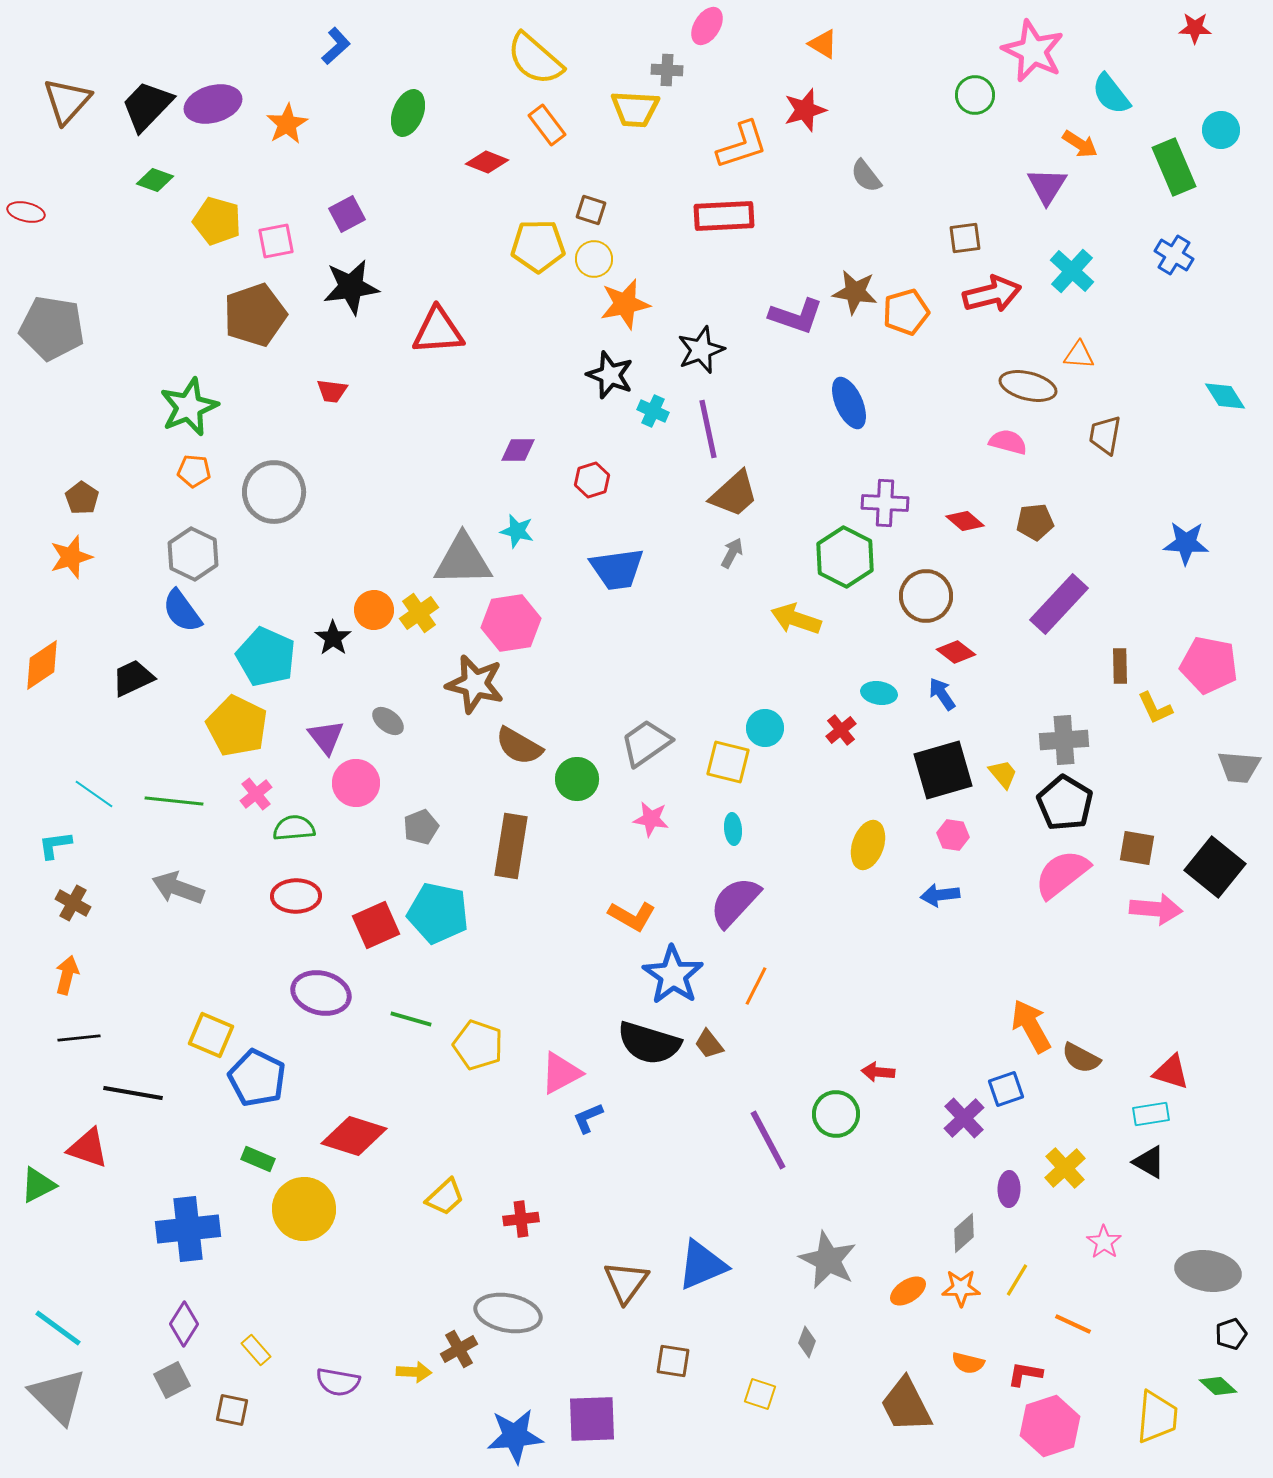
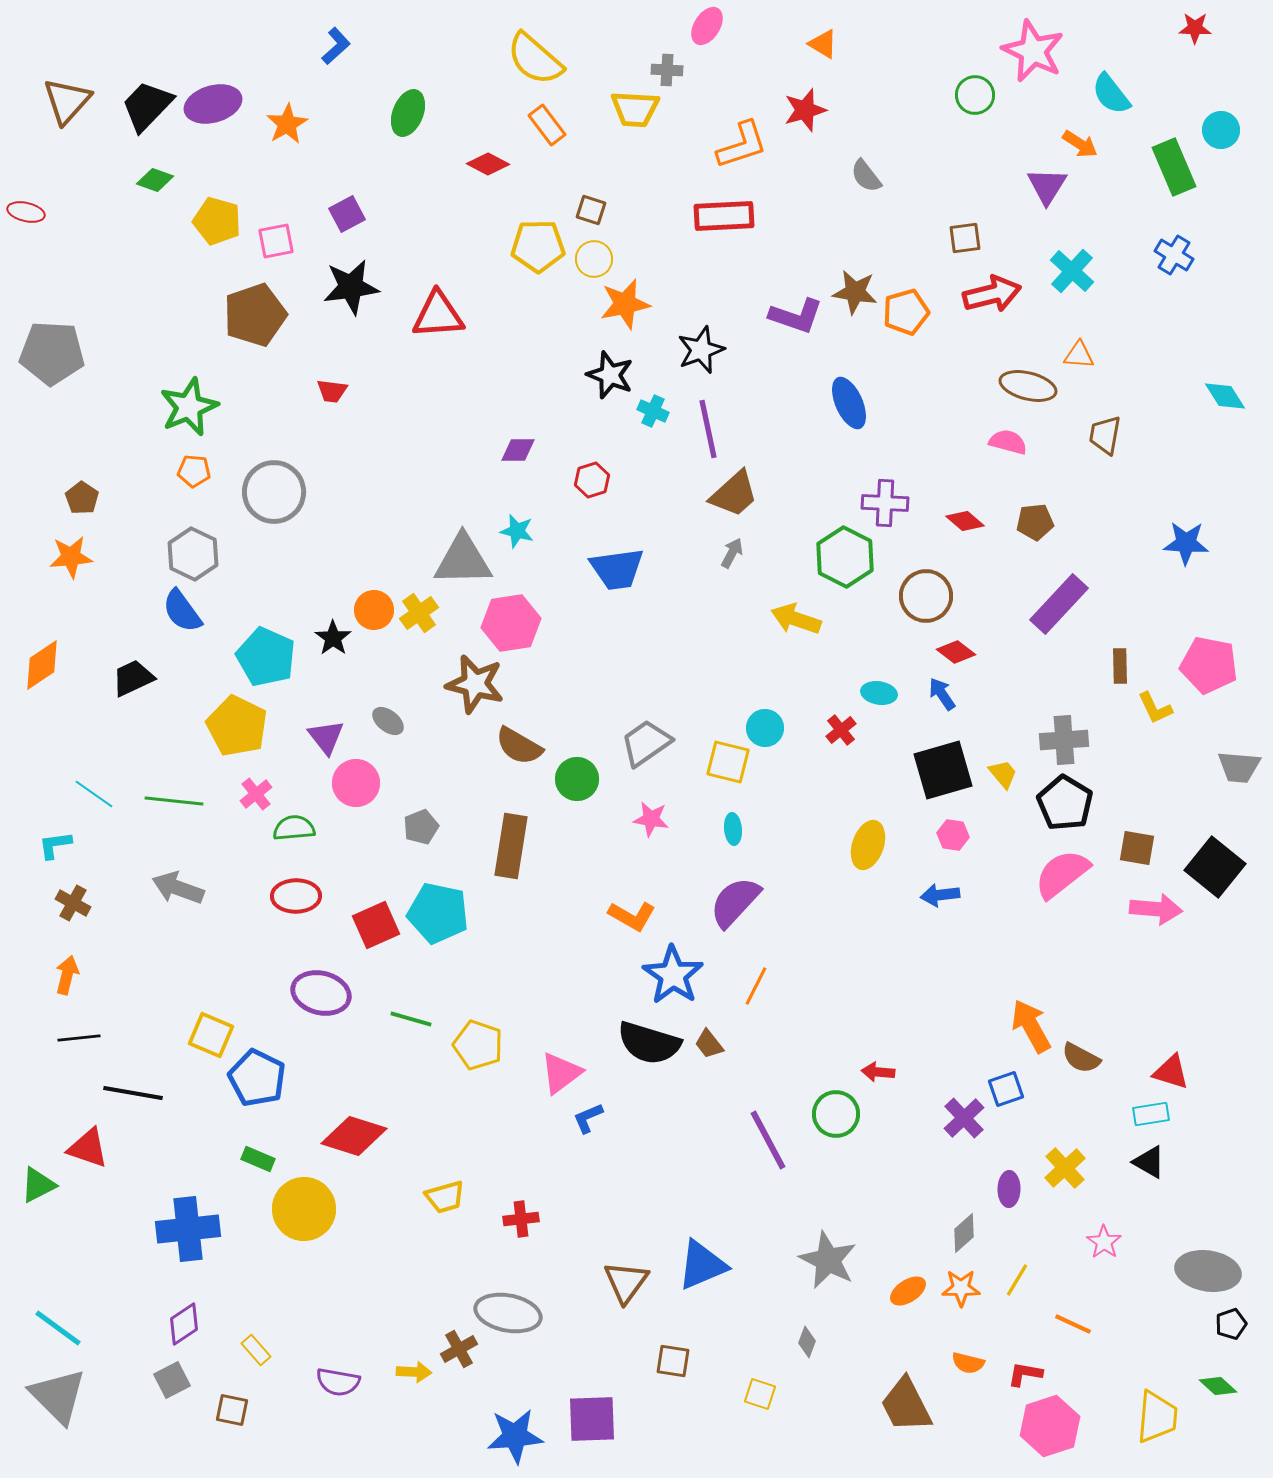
red diamond at (487, 162): moved 1 px right, 2 px down; rotated 6 degrees clockwise
gray pentagon at (52, 328): moved 25 px down; rotated 6 degrees counterclockwise
red triangle at (438, 331): moved 16 px up
orange star at (71, 557): rotated 12 degrees clockwise
pink triangle at (561, 1073): rotated 9 degrees counterclockwise
yellow trapezoid at (445, 1197): rotated 27 degrees clockwise
purple diamond at (184, 1324): rotated 24 degrees clockwise
black pentagon at (1231, 1334): moved 10 px up
